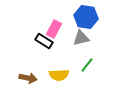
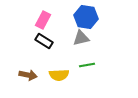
pink rectangle: moved 11 px left, 9 px up
green line: rotated 42 degrees clockwise
brown arrow: moved 3 px up
